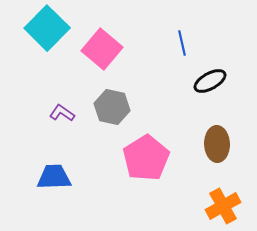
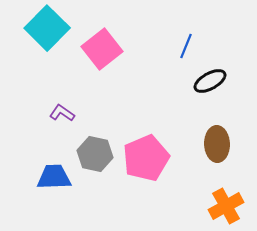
blue line: moved 4 px right, 3 px down; rotated 35 degrees clockwise
pink square: rotated 12 degrees clockwise
gray hexagon: moved 17 px left, 47 px down
pink pentagon: rotated 9 degrees clockwise
orange cross: moved 3 px right
